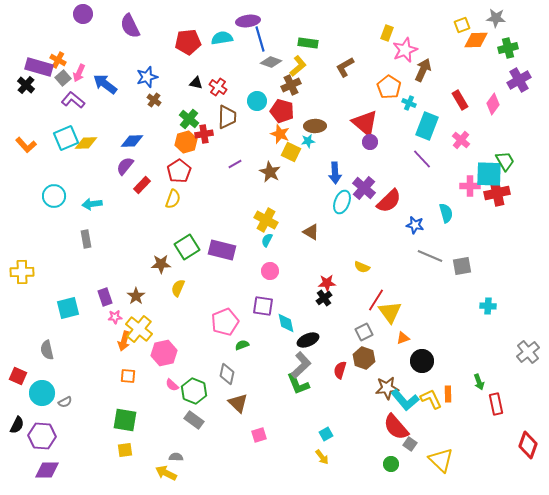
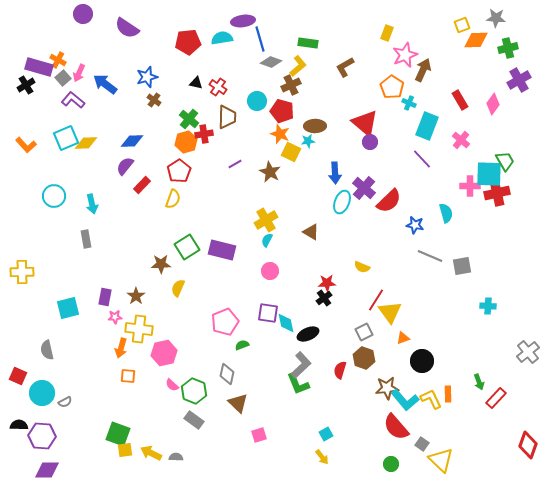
purple ellipse at (248, 21): moved 5 px left
purple semicircle at (130, 26): moved 3 px left, 2 px down; rotated 30 degrees counterclockwise
pink star at (405, 50): moved 5 px down
black cross at (26, 85): rotated 18 degrees clockwise
orange pentagon at (389, 87): moved 3 px right
cyan arrow at (92, 204): rotated 96 degrees counterclockwise
yellow cross at (266, 220): rotated 30 degrees clockwise
purple rectangle at (105, 297): rotated 30 degrees clockwise
purple square at (263, 306): moved 5 px right, 7 px down
yellow cross at (139, 329): rotated 32 degrees counterclockwise
black ellipse at (308, 340): moved 6 px up
orange arrow at (124, 341): moved 3 px left, 7 px down
red rectangle at (496, 404): moved 6 px up; rotated 55 degrees clockwise
green square at (125, 420): moved 7 px left, 14 px down; rotated 10 degrees clockwise
black semicircle at (17, 425): moved 2 px right; rotated 114 degrees counterclockwise
gray square at (410, 444): moved 12 px right
yellow arrow at (166, 473): moved 15 px left, 20 px up
